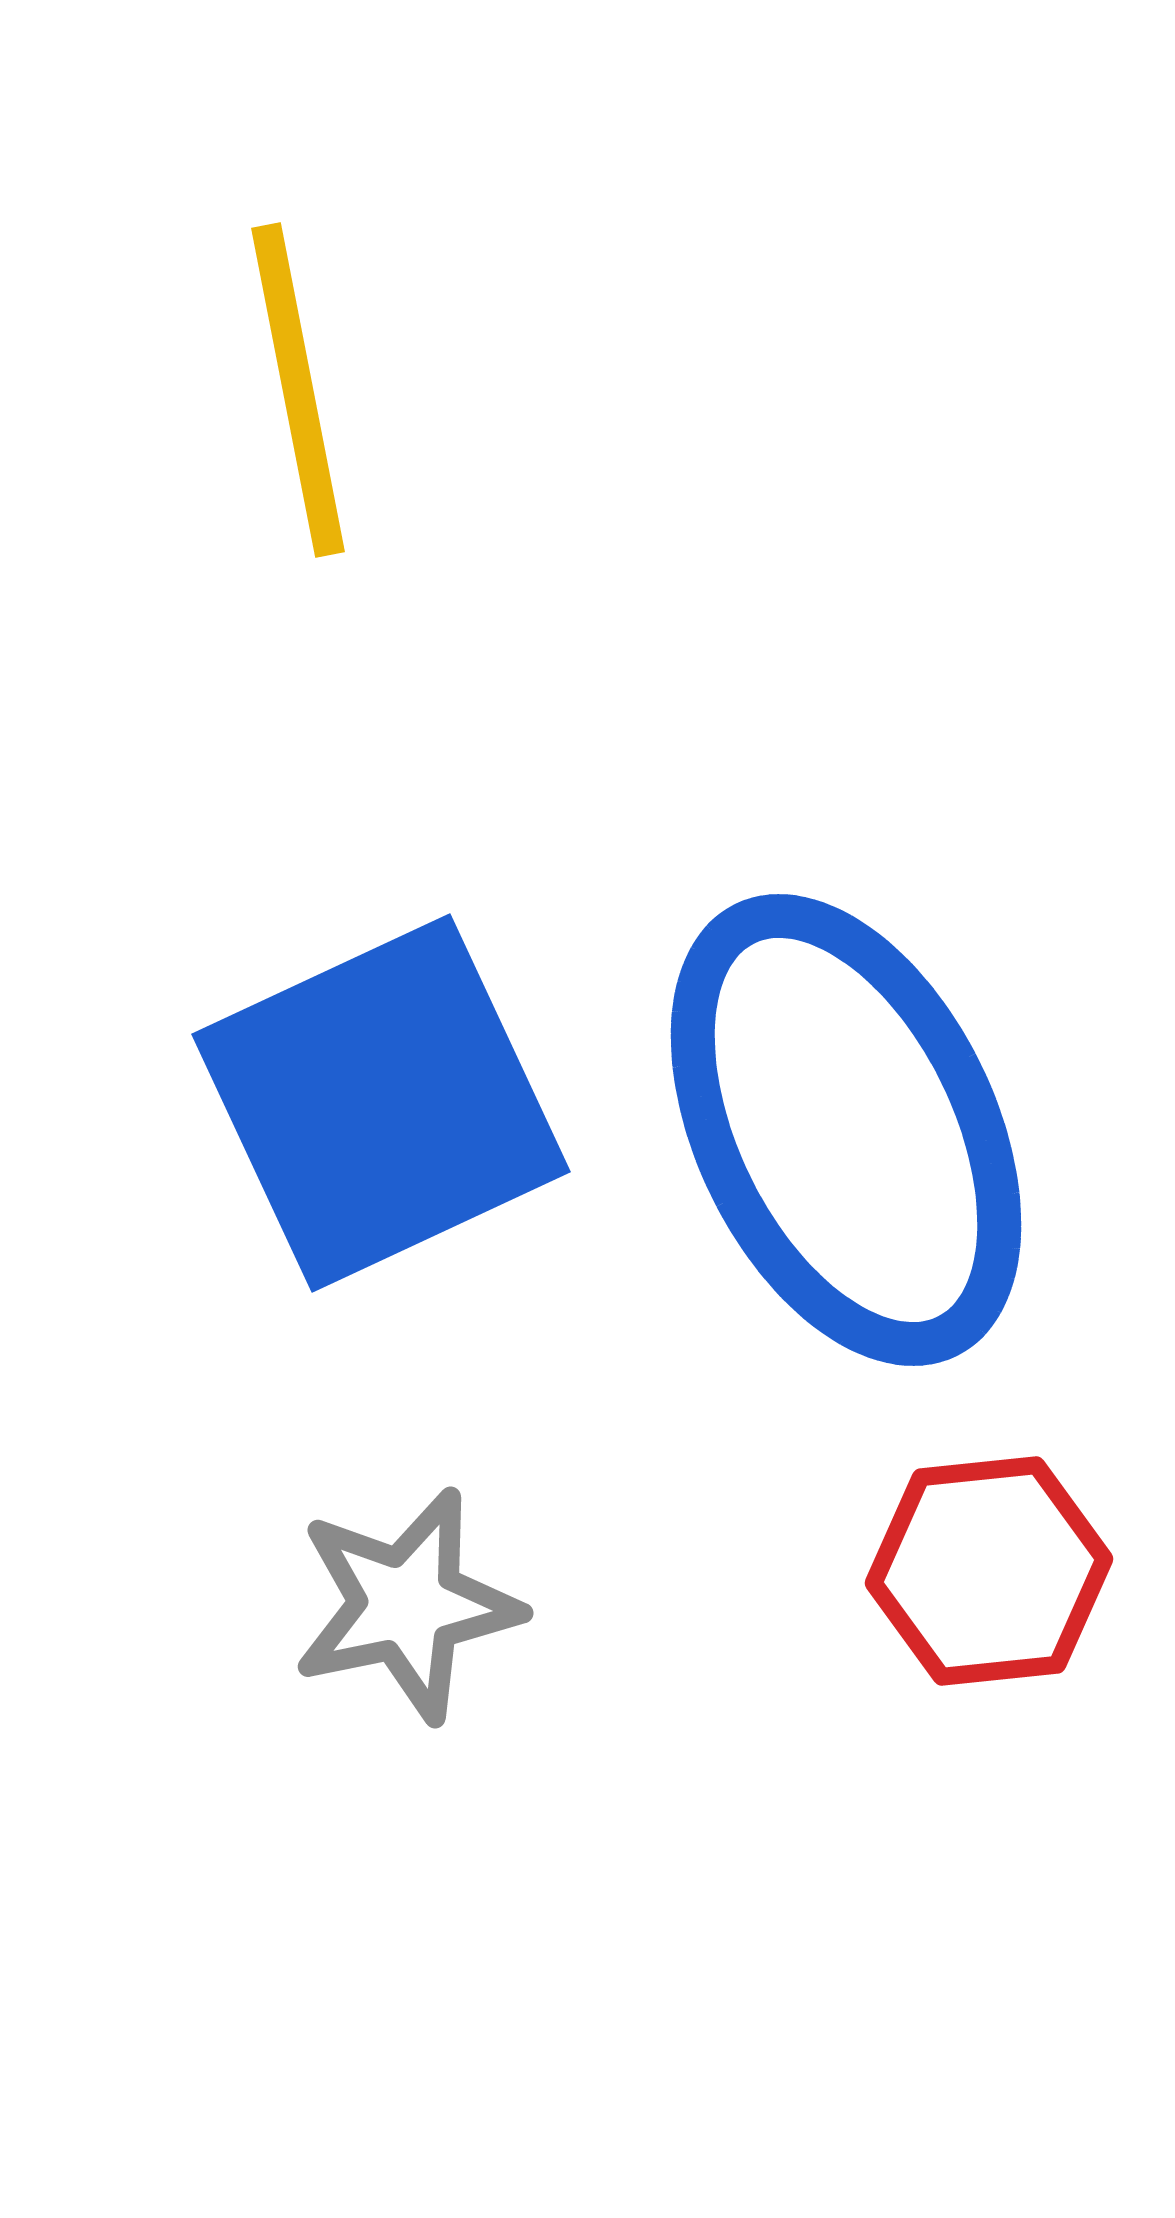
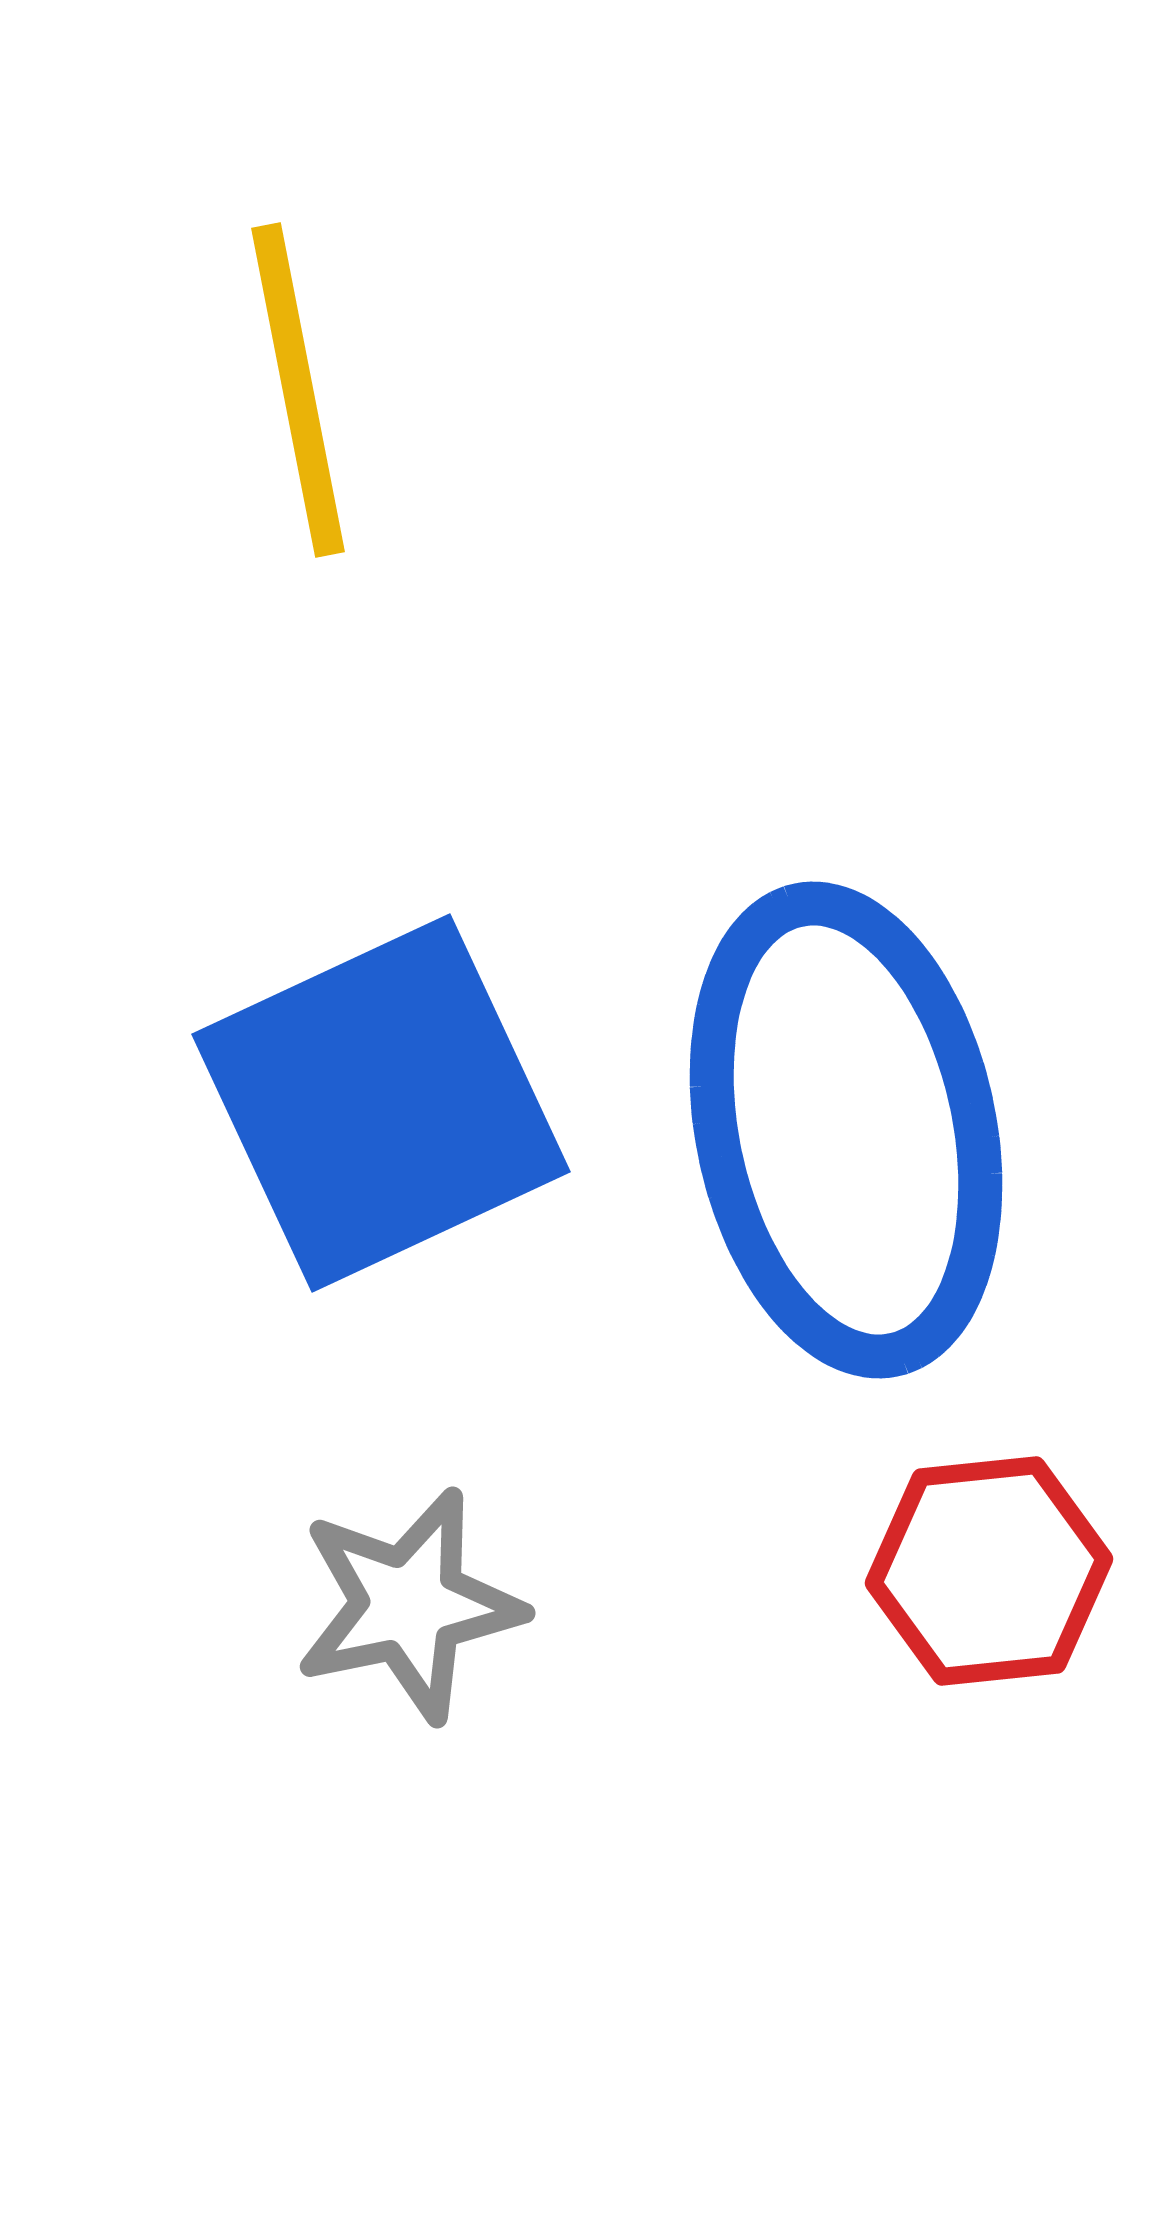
blue ellipse: rotated 14 degrees clockwise
gray star: moved 2 px right
